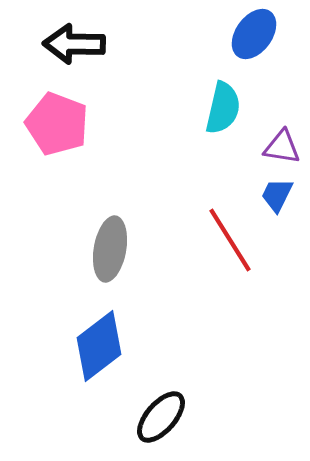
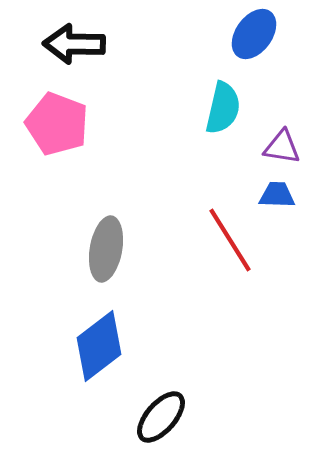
blue trapezoid: rotated 66 degrees clockwise
gray ellipse: moved 4 px left
